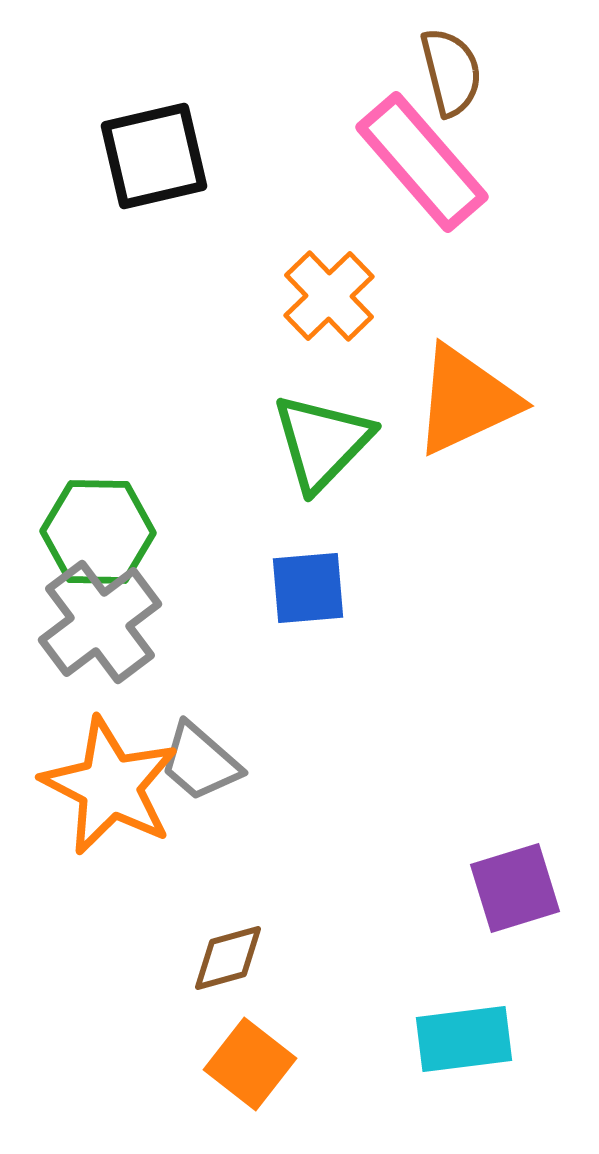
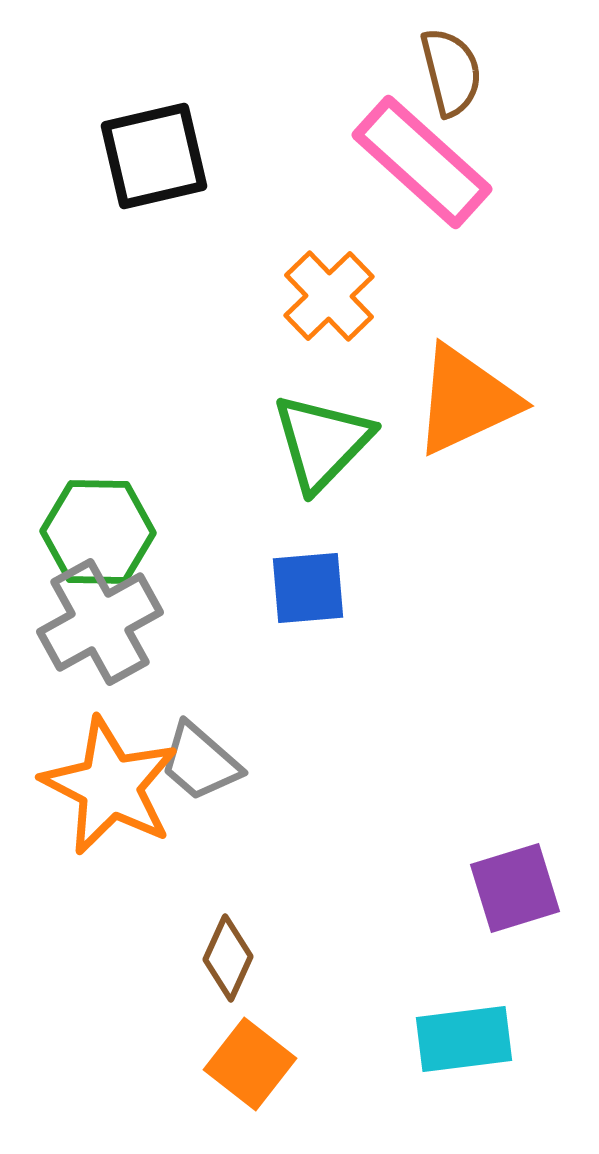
pink rectangle: rotated 7 degrees counterclockwise
gray cross: rotated 8 degrees clockwise
brown diamond: rotated 50 degrees counterclockwise
